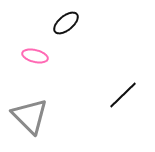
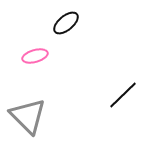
pink ellipse: rotated 30 degrees counterclockwise
gray triangle: moved 2 px left
